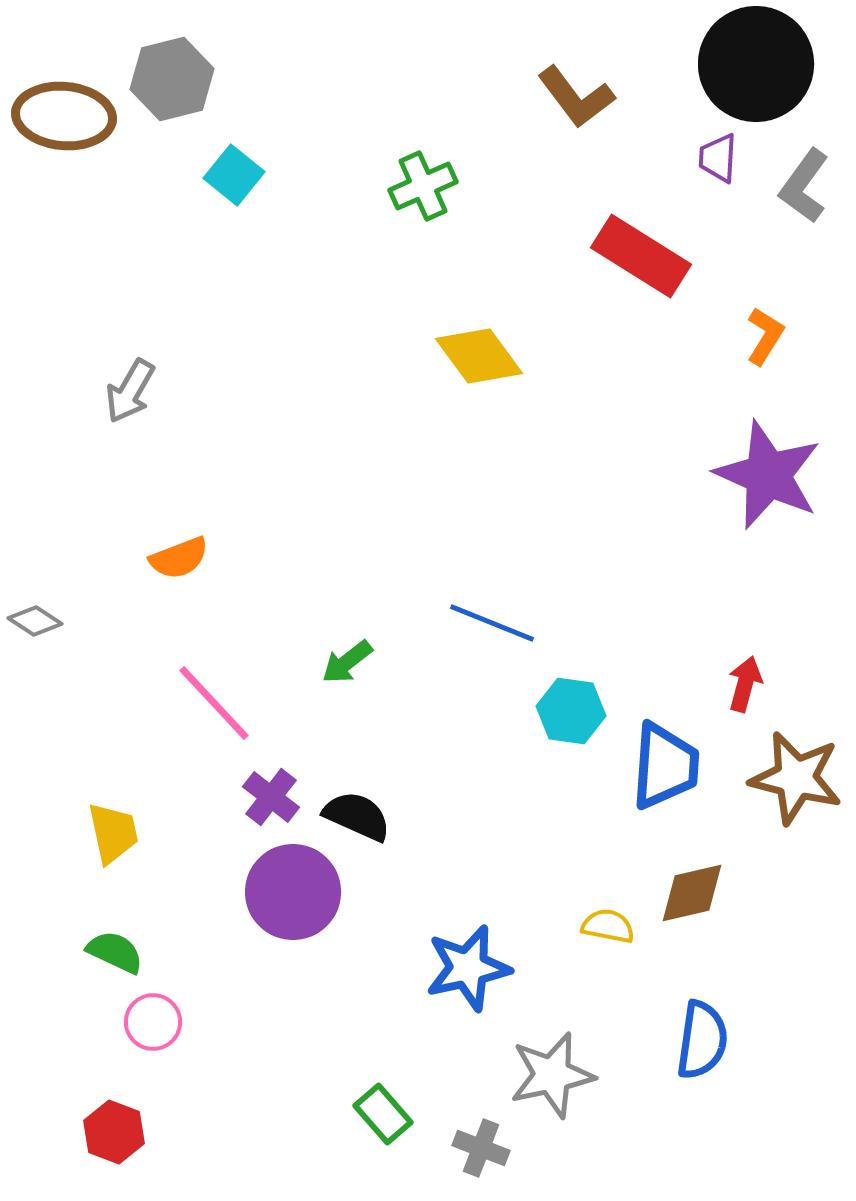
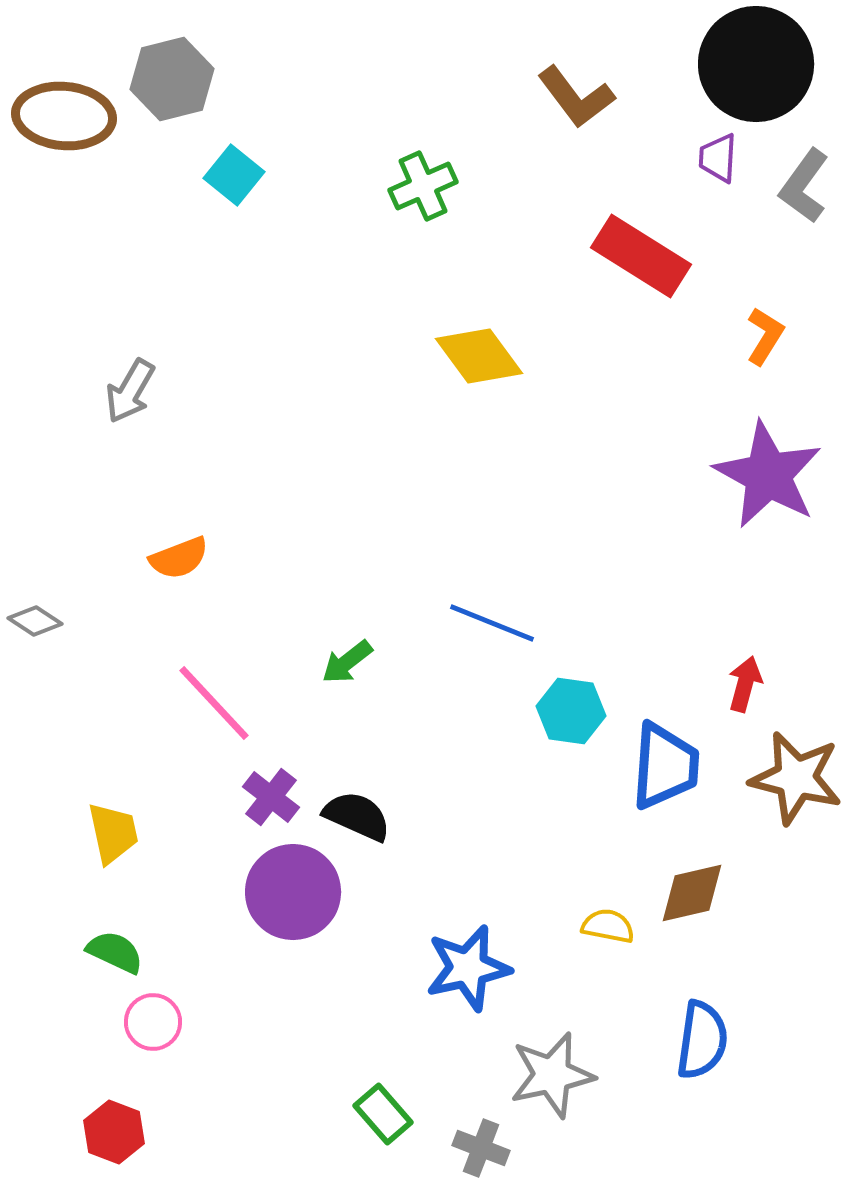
purple star: rotated 5 degrees clockwise
